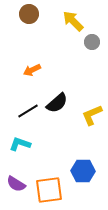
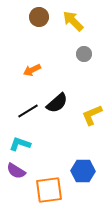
brown circle: moved 10 px right, 3 px down
gray circle: moved 8 px left, 12 px down
purple semicircle: moved 13 px up
